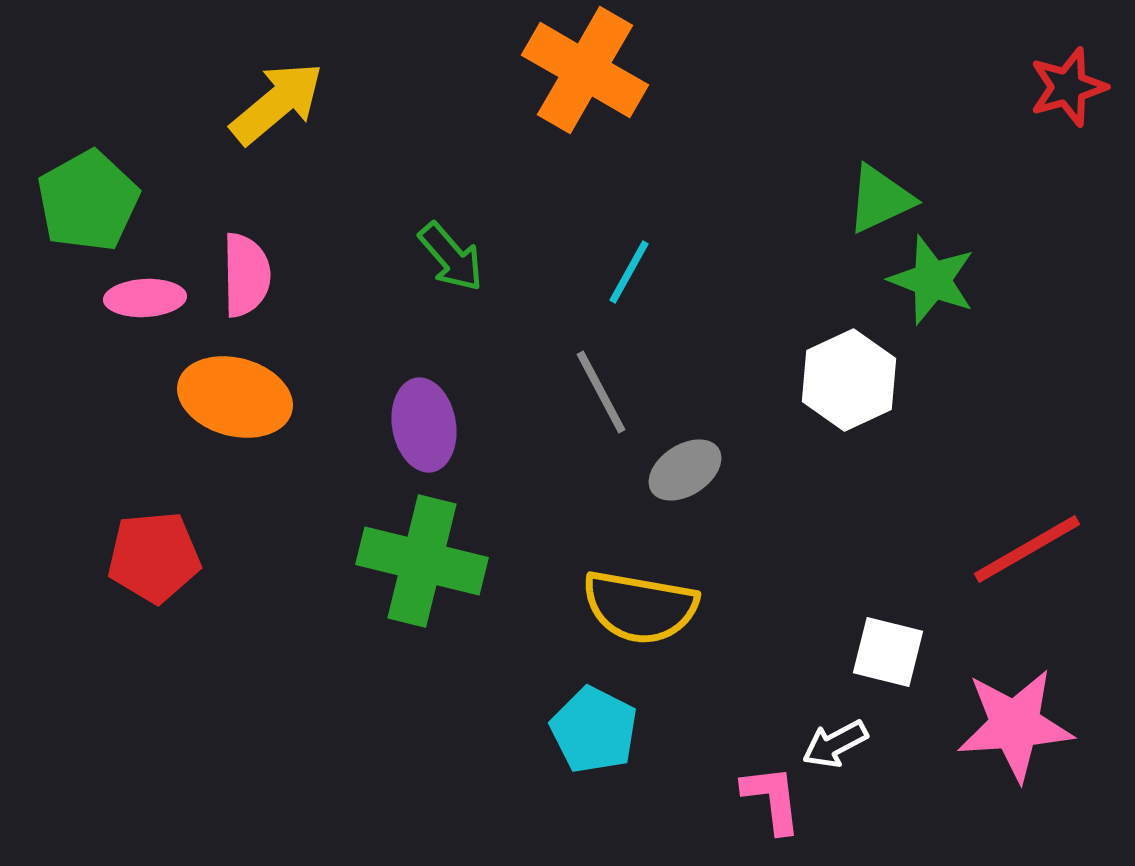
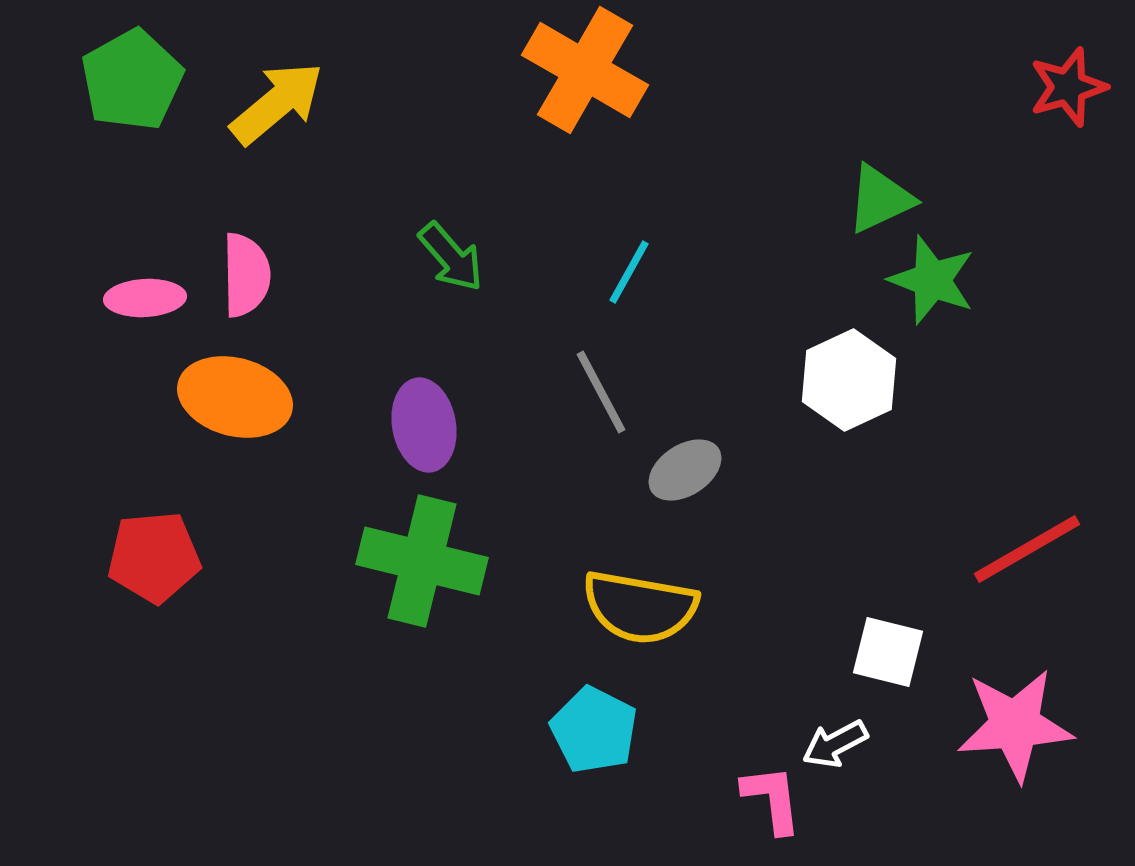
green pentagon: moved 44 px right, 121 px up
